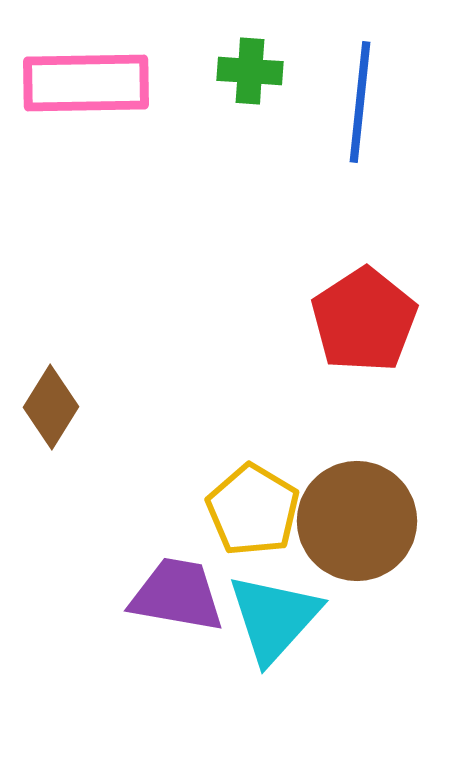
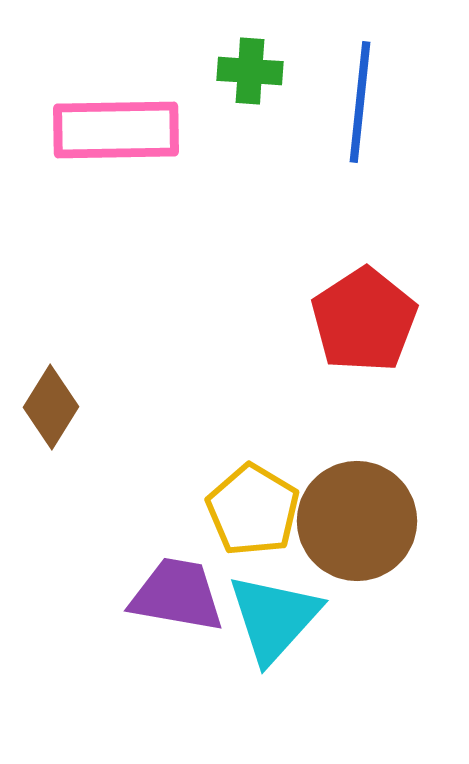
pink rectangle: moved 30 px right, 47 px down
